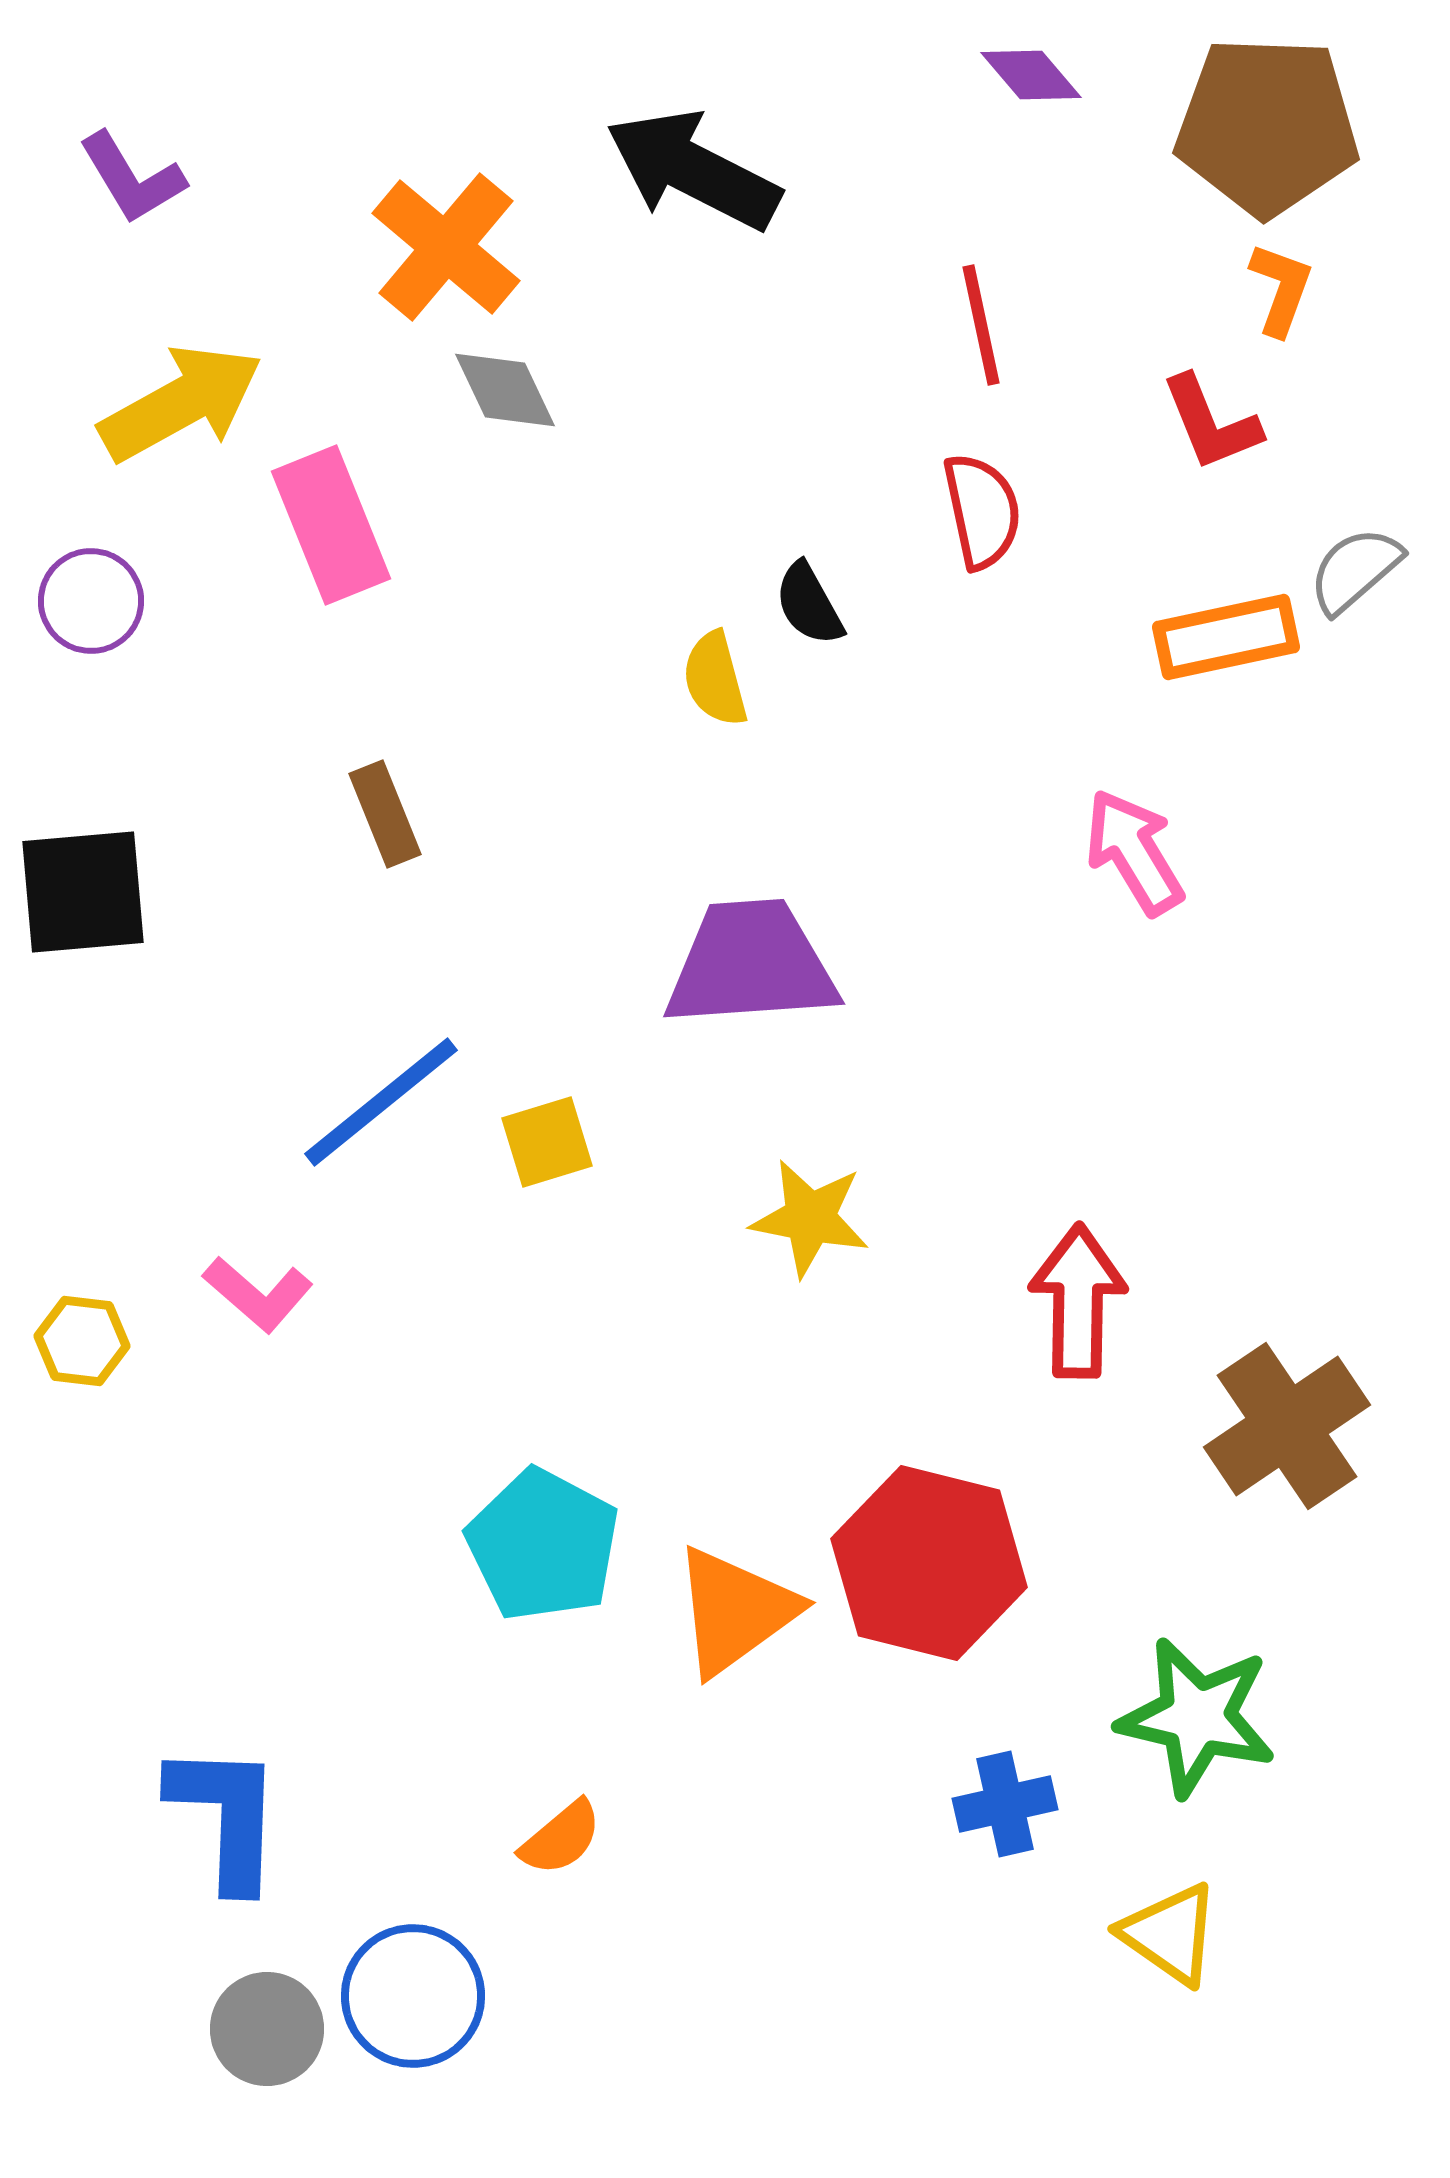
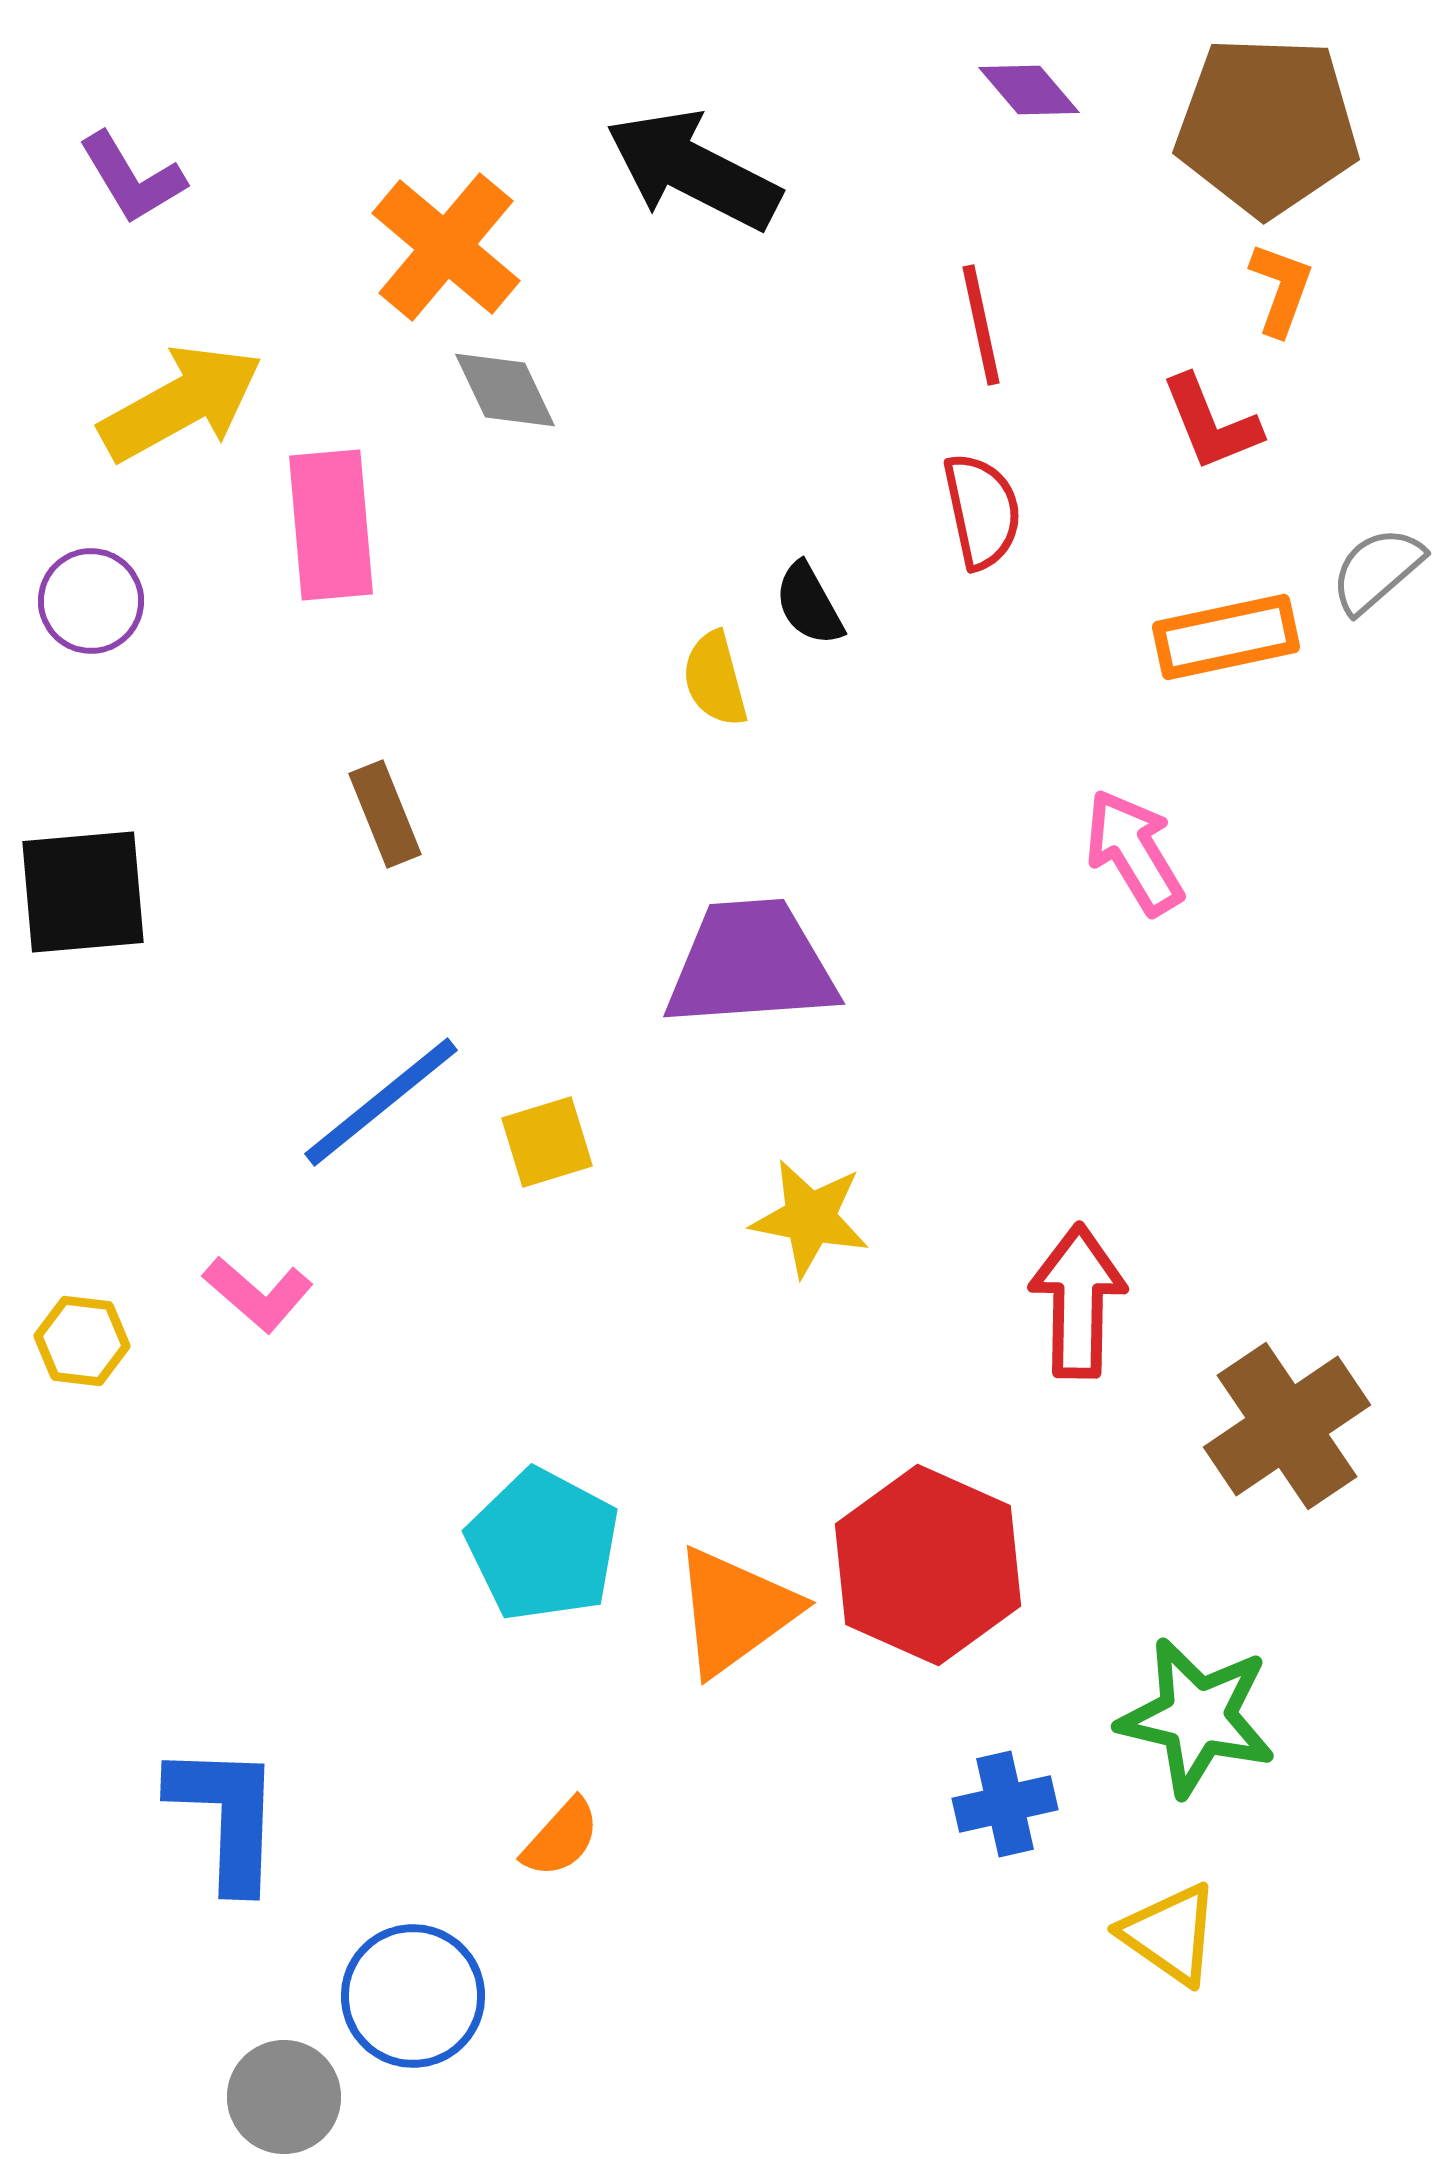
purple diamond: moved 2 px left, 15 px down
pink rectangle: rotated 17 degrees clockwise
gray semicircle: moved 22 px right
red hexagon: moved 1 px left, 2 px down; rotated 10 degrees clockwise
orange semicircle: rotated 8 degrees counterclockwise
gray circle: moved 17 px right, 68 px down
